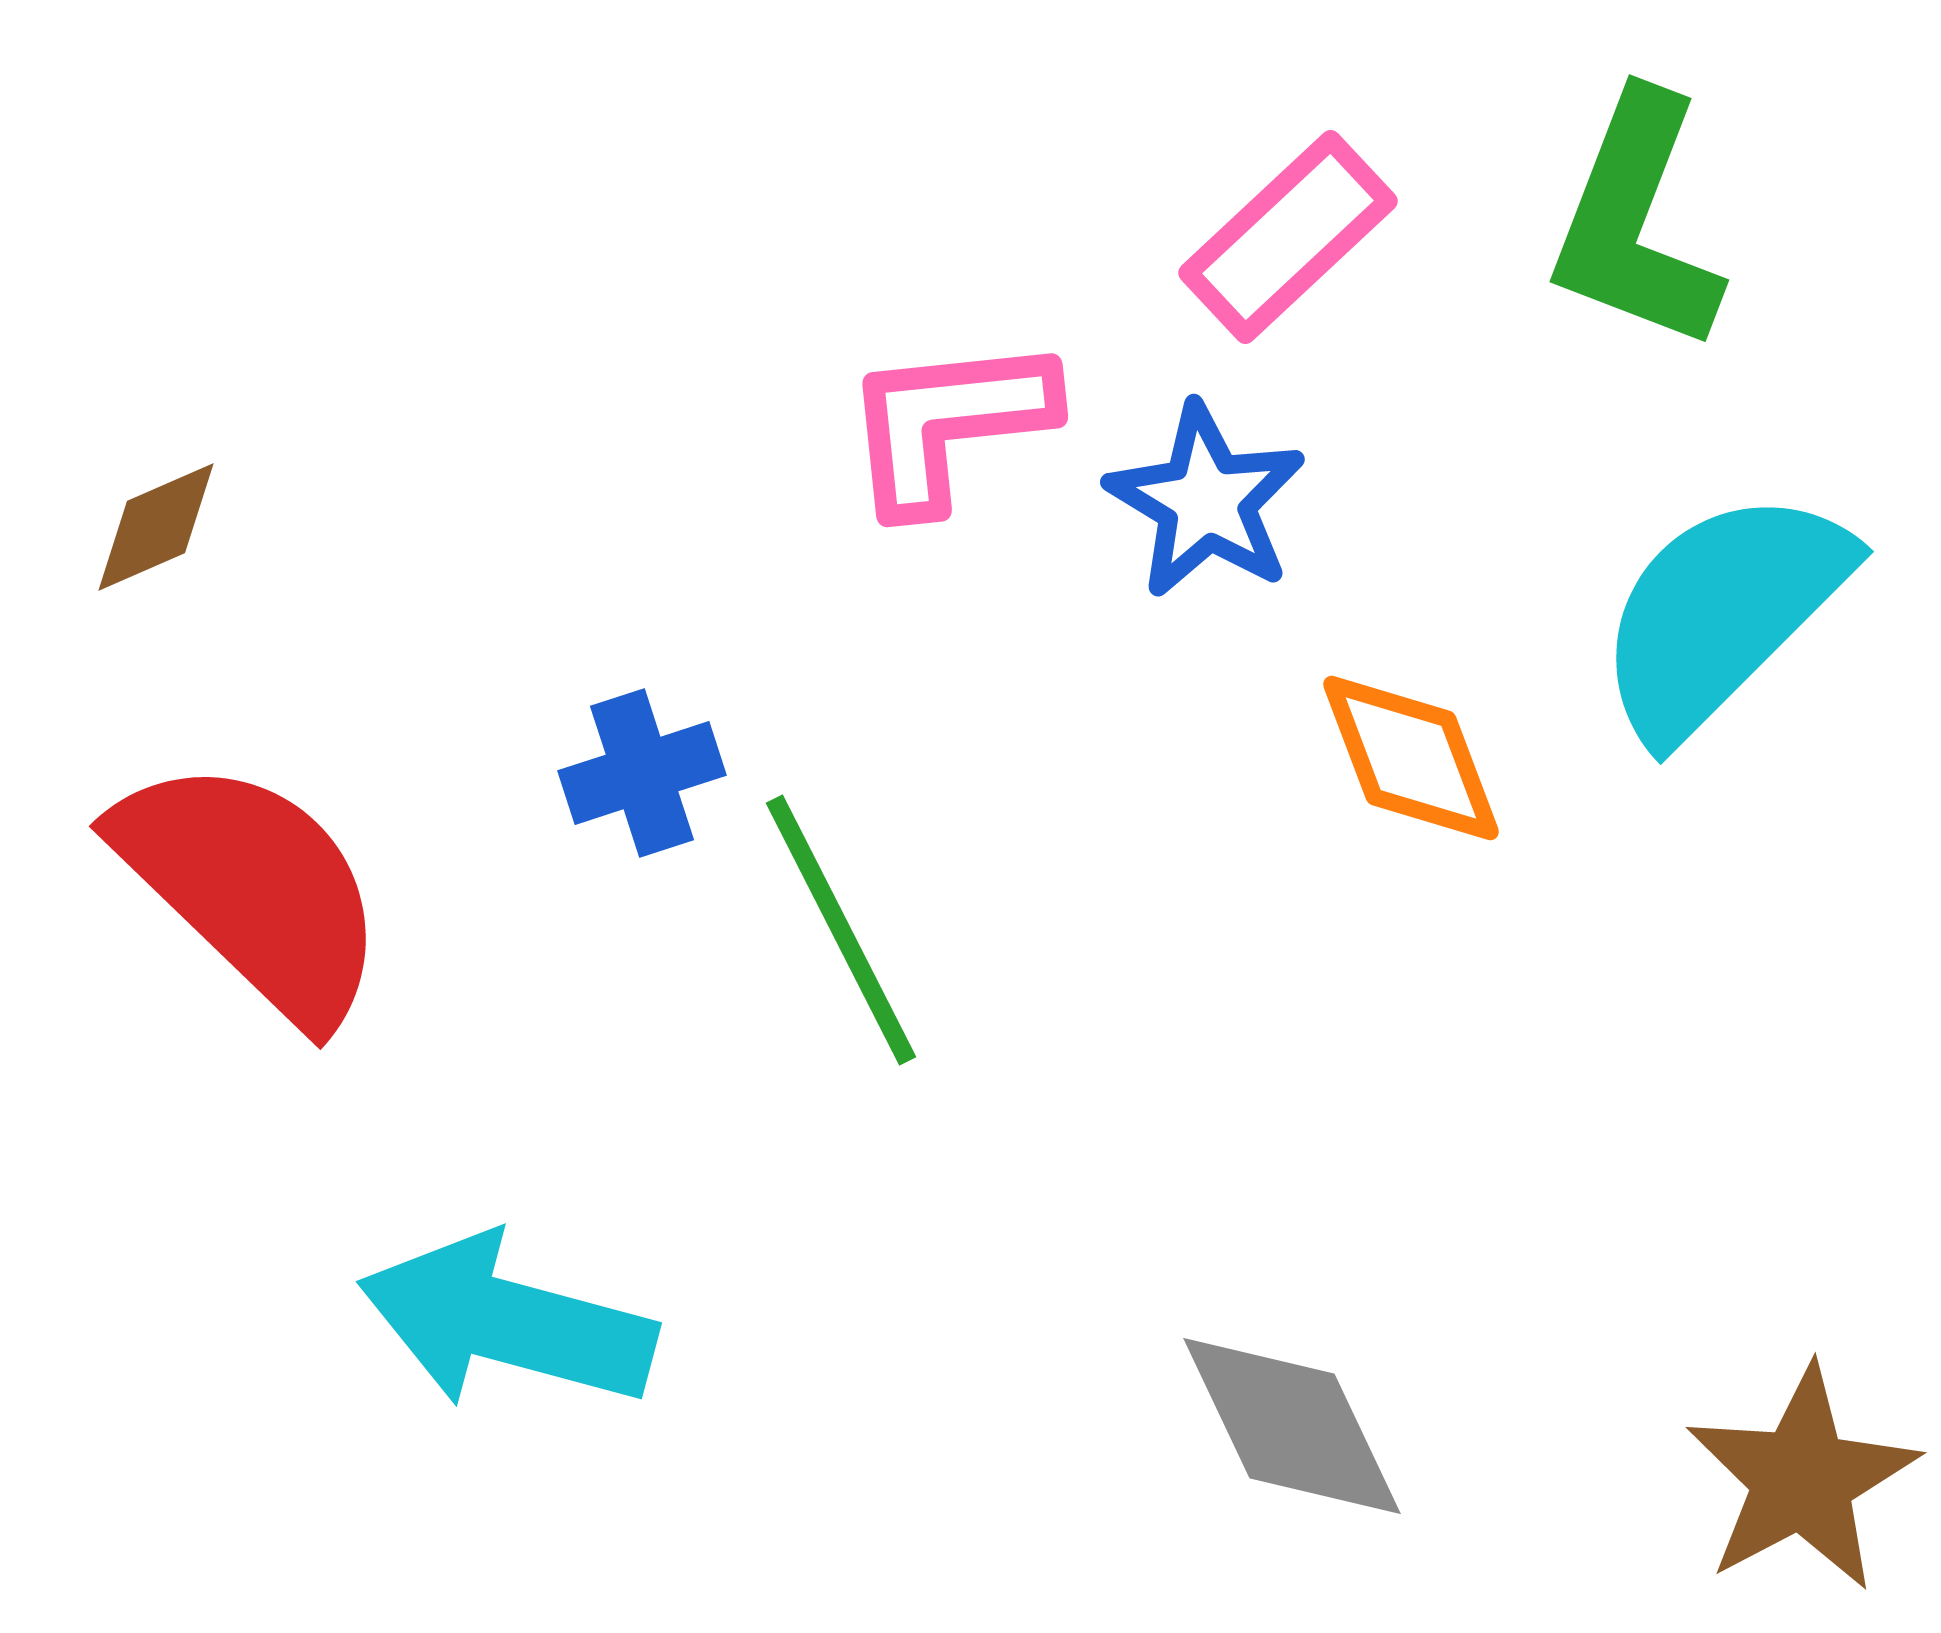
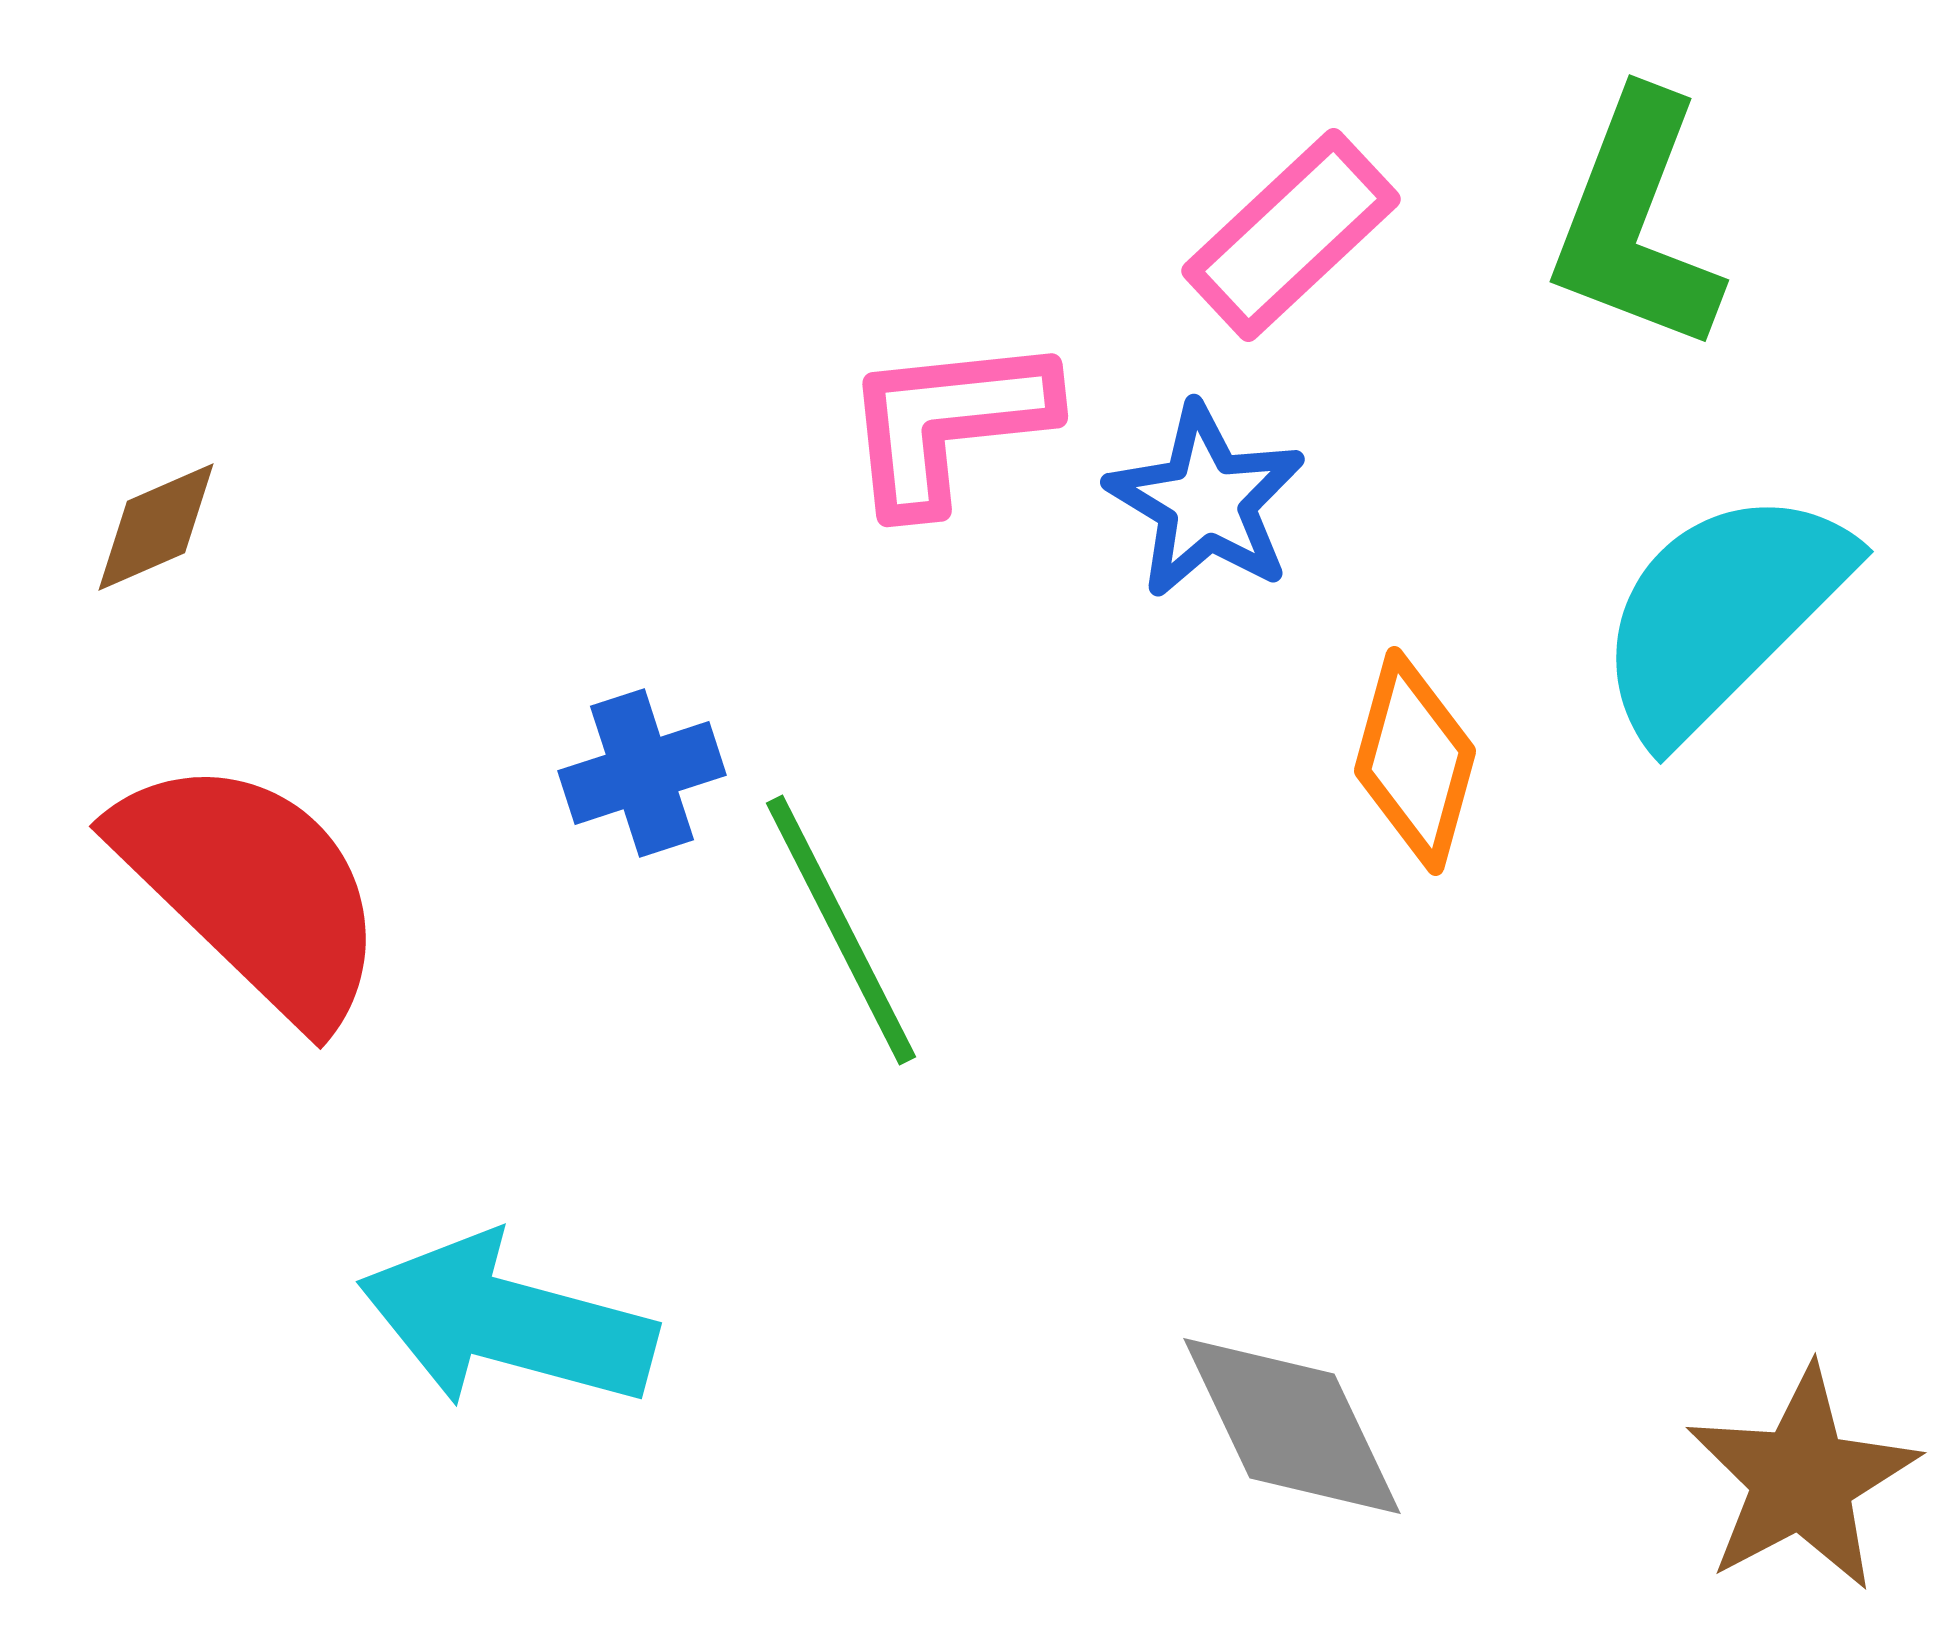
pink rectangle: moved 3 px right, 2 px up
orange diamond: moved 4 px right, 3 px down; rotated 36 degrees clockwise
